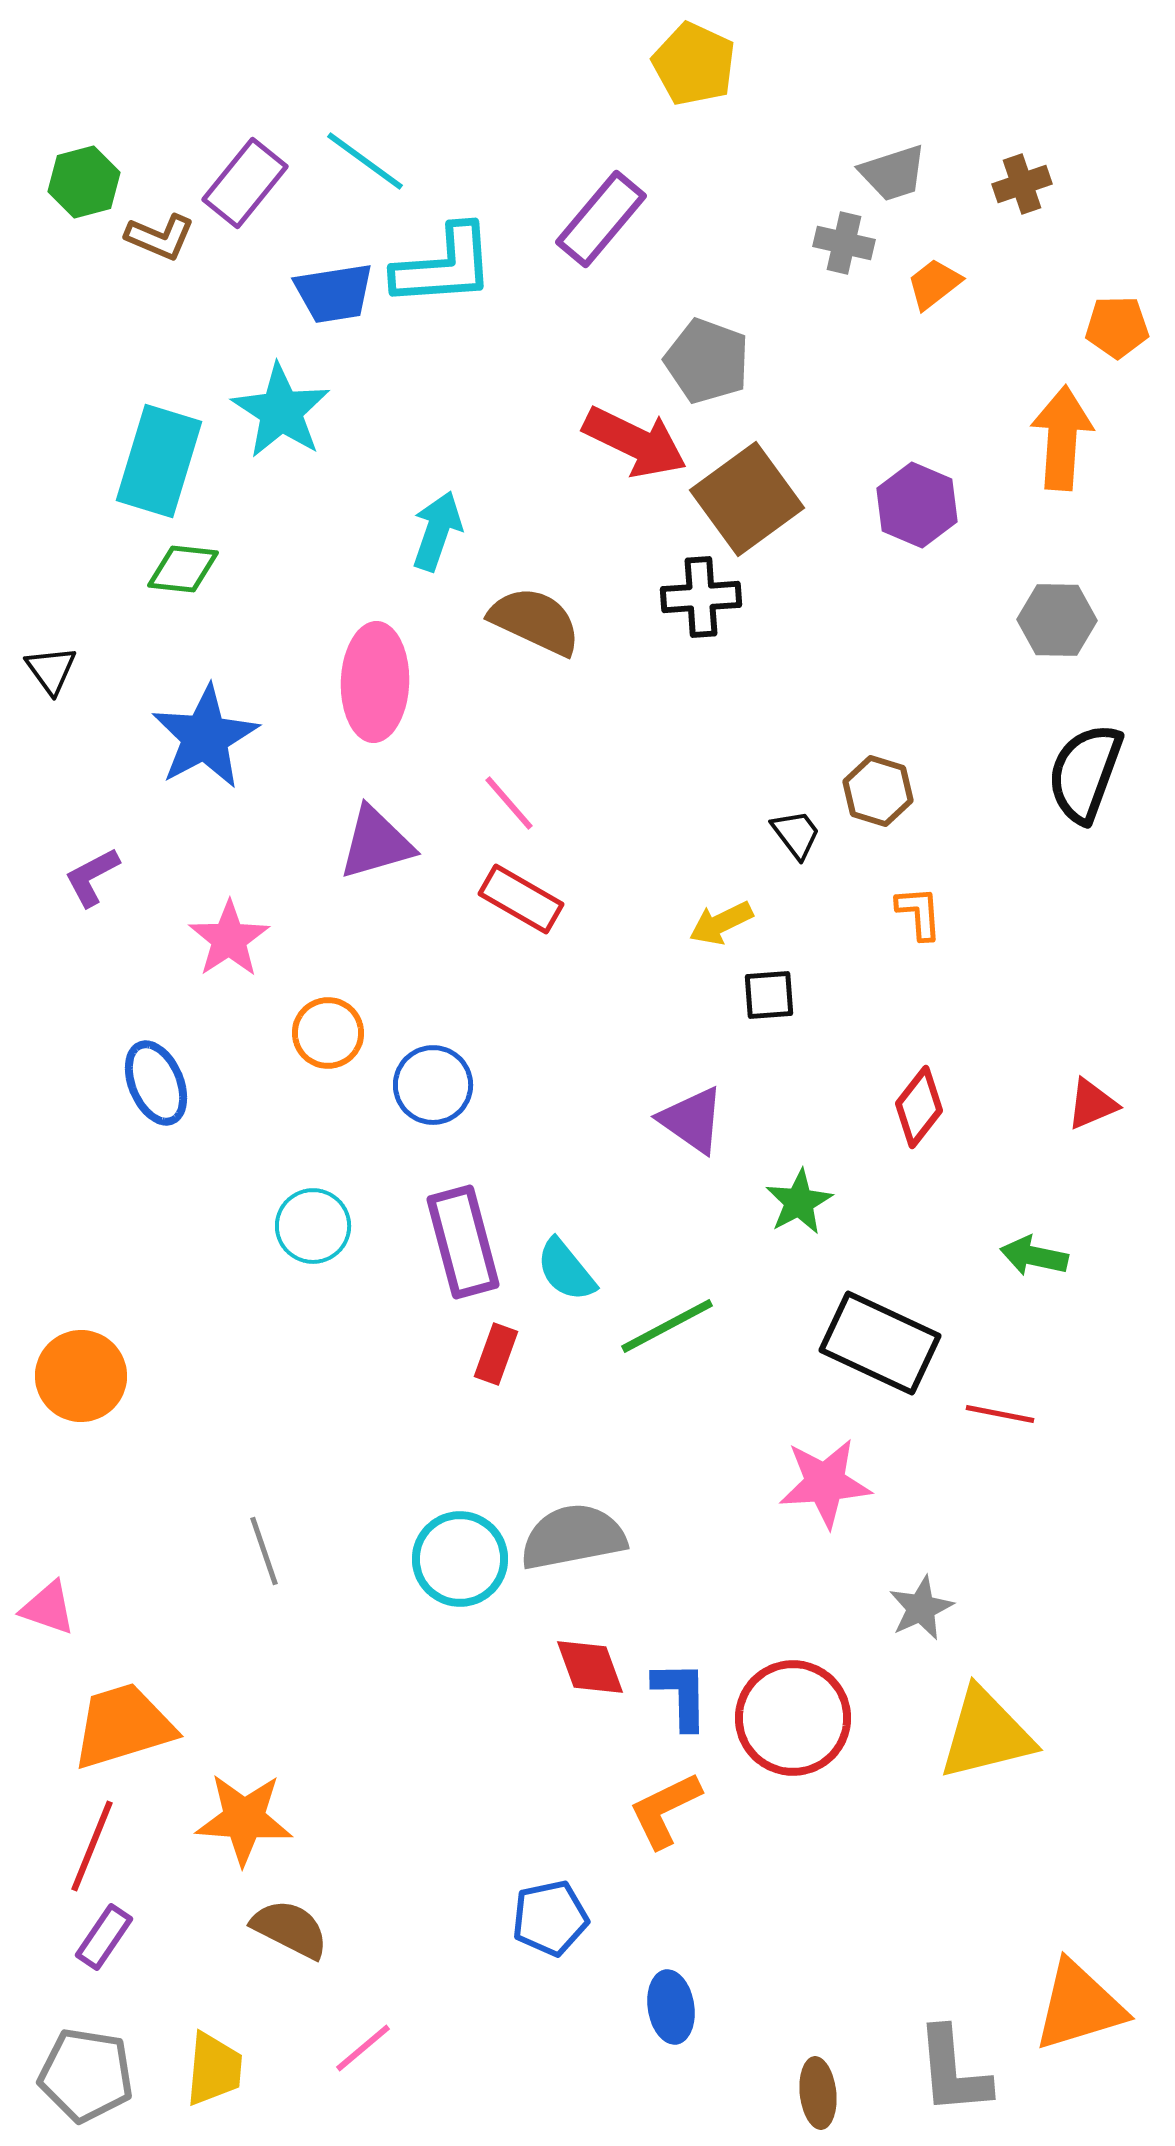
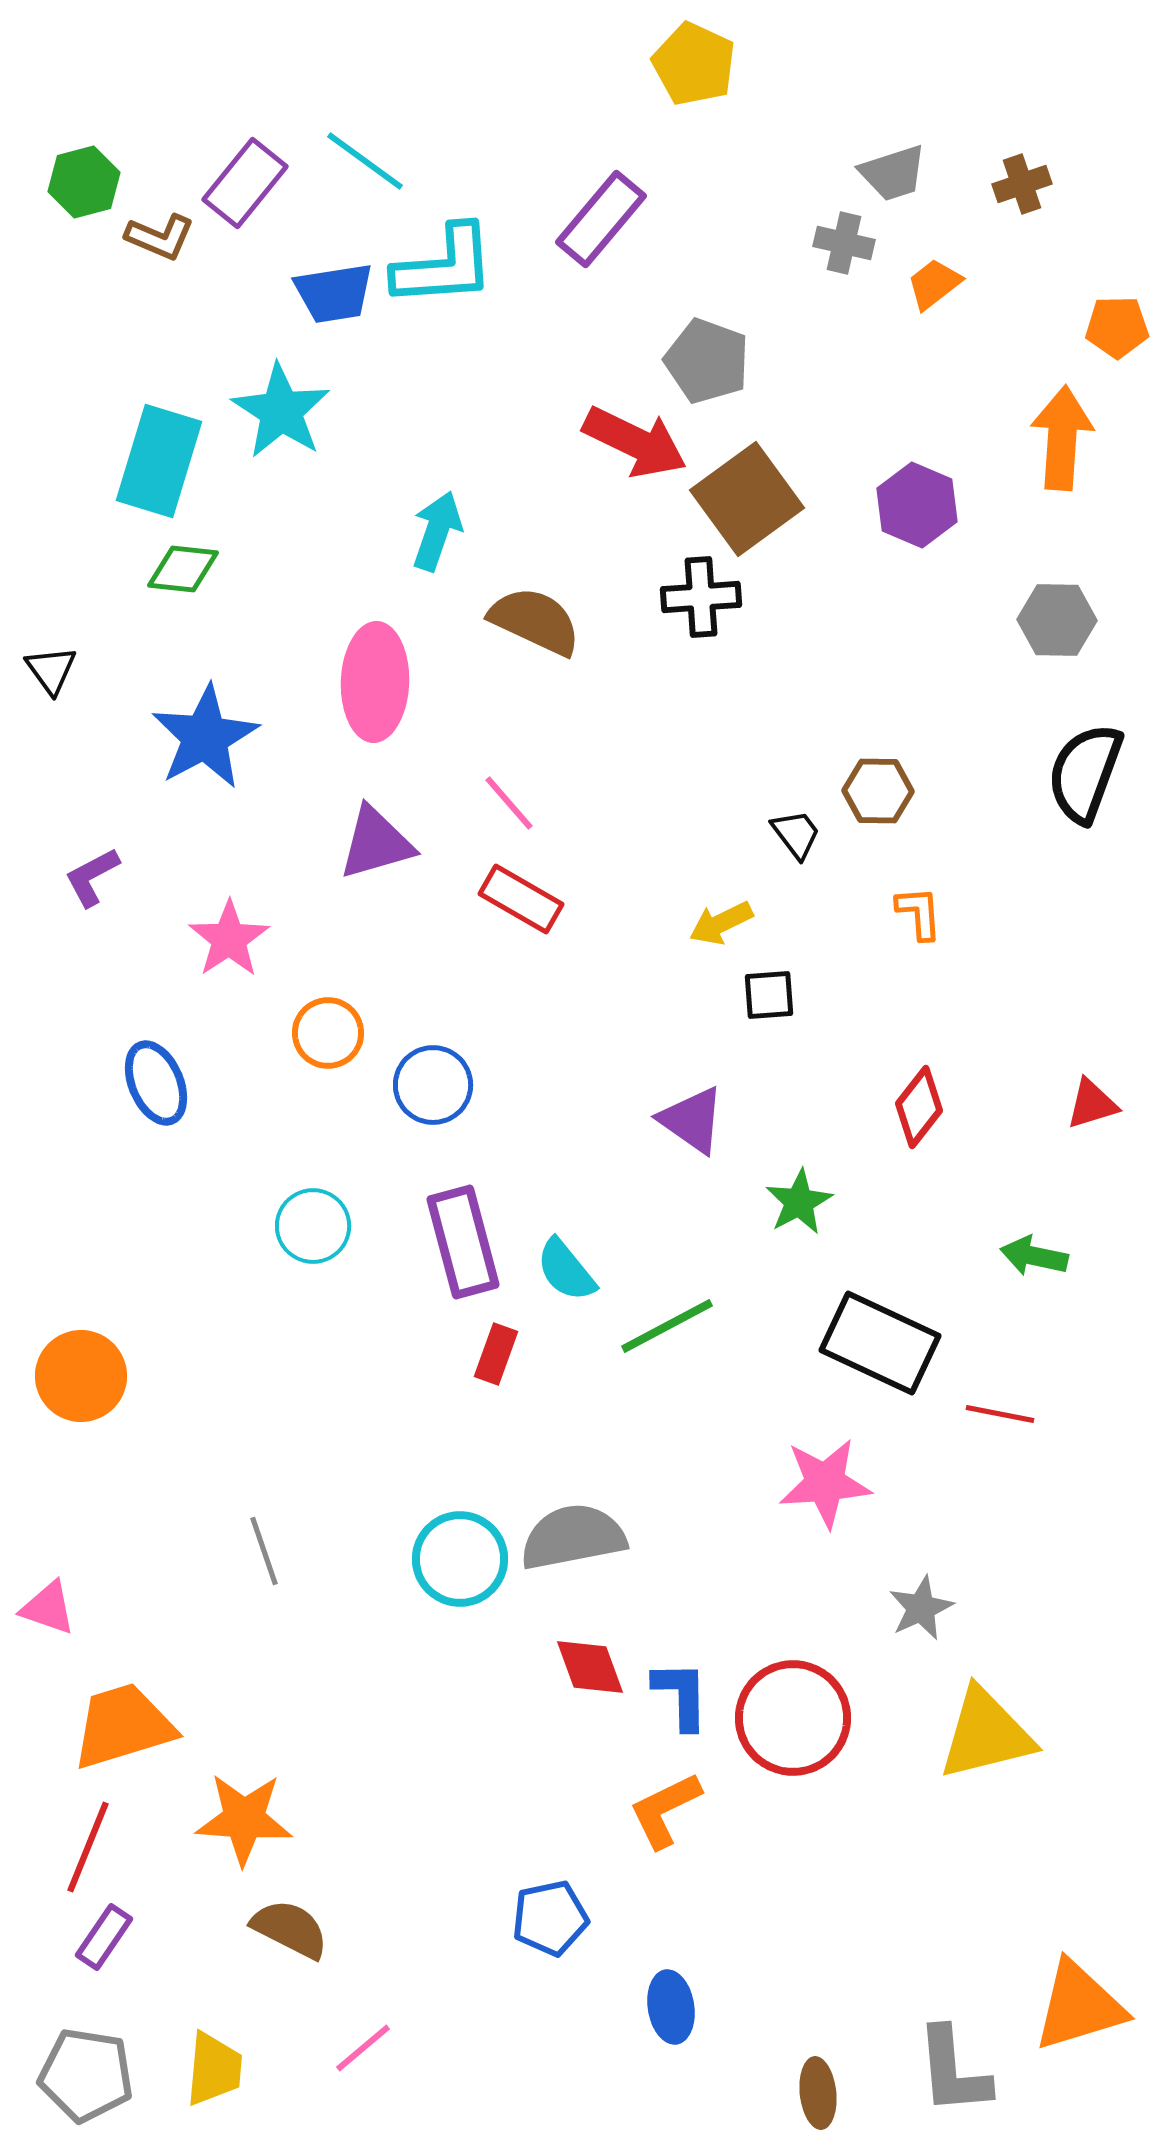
brown hexagon at (878, 791): rotated 16 degrees counterclockwise
red triangle at (1092, 1104): rotated 6 degrees clockwise
red line at (92, 1846): moved 4 px left, 1 px down
